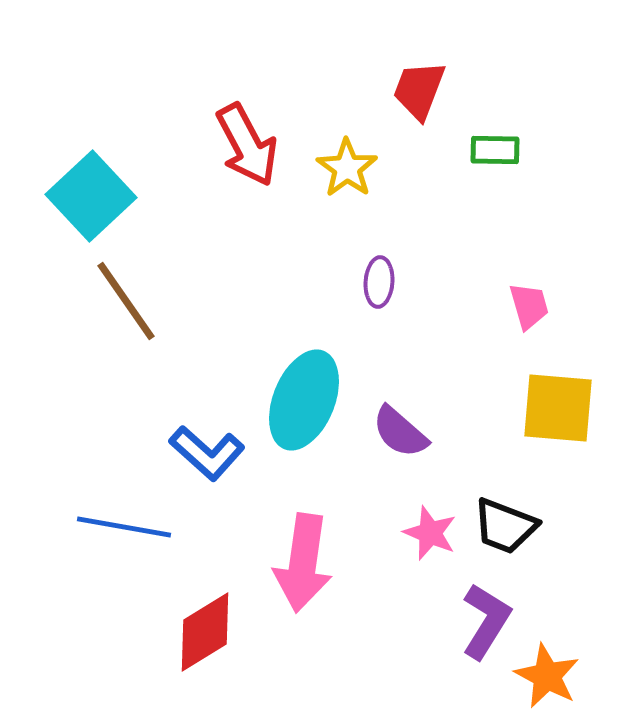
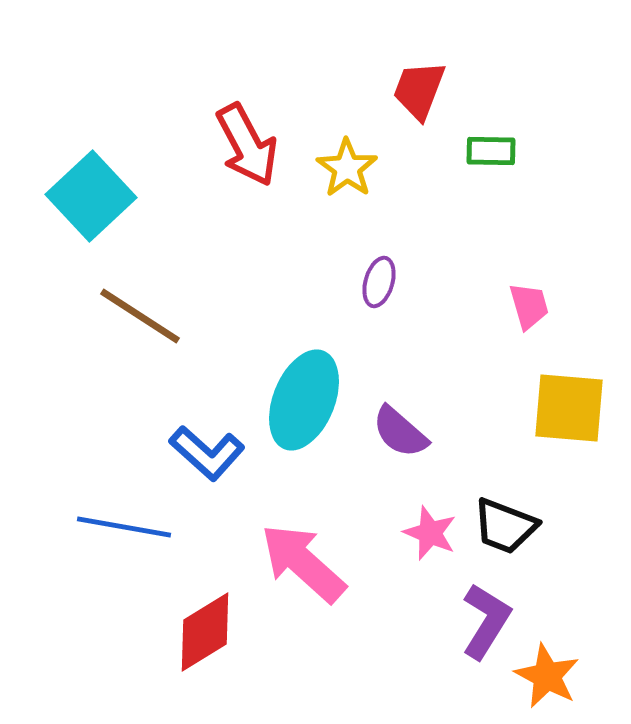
green rectangle: moved 4 px left, 1 px down
purple ellipse: rotated 12 degrees clockwise
brown line: moved 14 px right, 15 px down; rotated 22 degrees counterclockwise
yellow square: moved 11 px right
pink arrow: rotated 124 degrees clockwise
